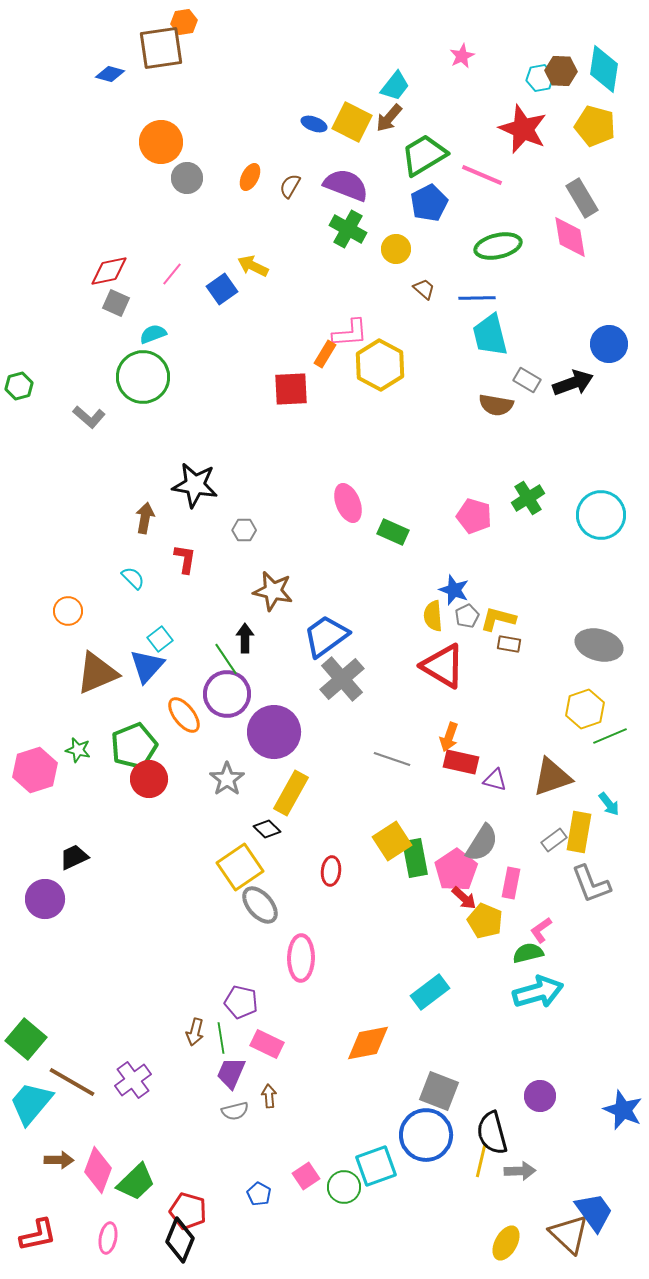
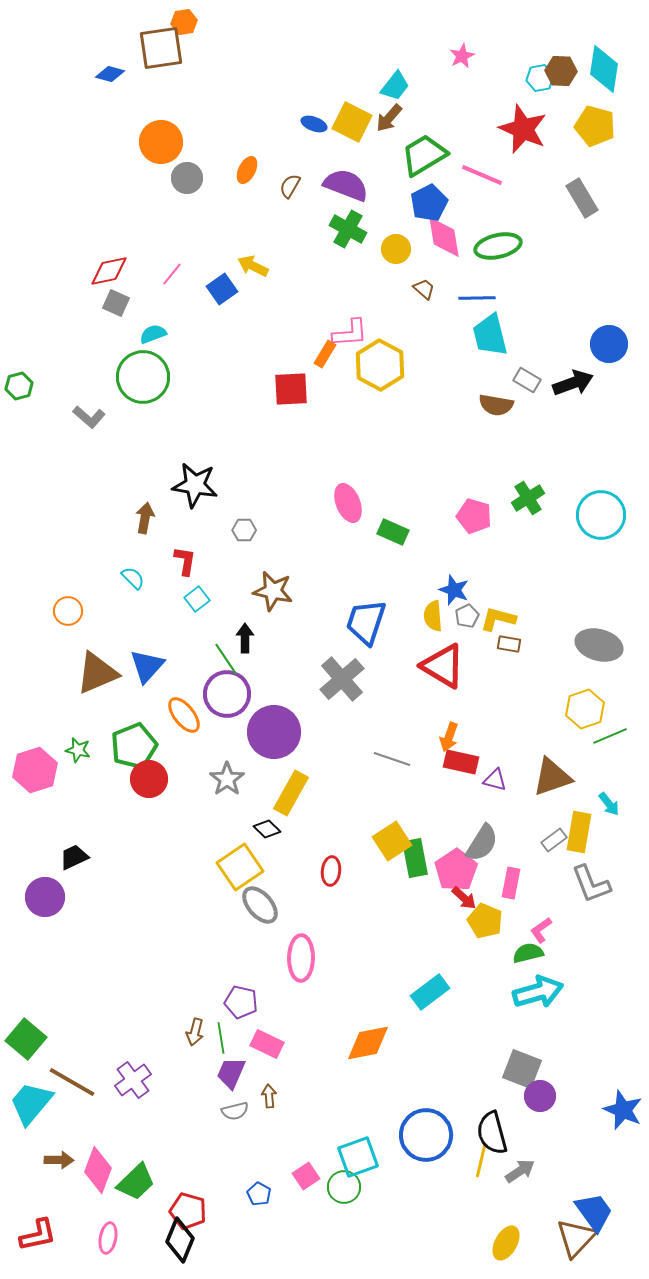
orange ellipse at (250, 177): moved 3 px left, 7 px up
pink diamond at (570, 237): moved 126 px left
red L-shape at (185, 559): moved 2 px down
blue trapezoid at (326, 636): moved 40 px right, 14 px up; rotated 36 degrees counterclockwise
cyan square at (160, 639): moved 37 px right, 40 px up
purple circle at (45, 899): moved 2 px up
gray square at (439, 1091): moved 83 px right, 22 px up
cyan square at (376, 1166): moved 18 px left, 9 px up
gray arrow at (520, 1171): rotated 32 degrees counterclockwise
brown triangle at (569, 1234): moved 7 px right, 4 px down; rotated 30 degrees clockwise
